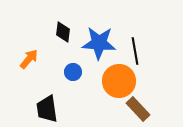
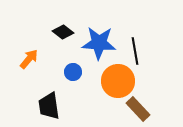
black diamond: rotated 60 degrees counterclockwise
orange circle: moved 1 px left
black trapezoid: moved 2 px right, 3 px up
